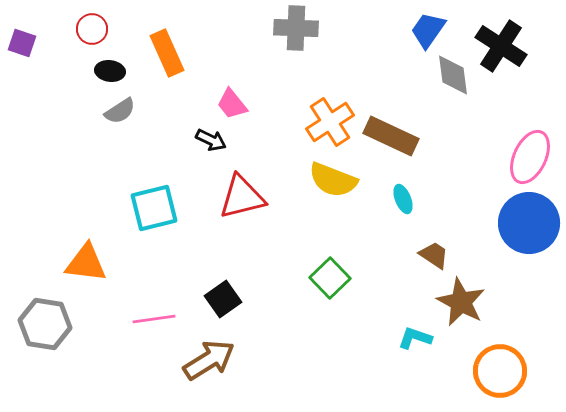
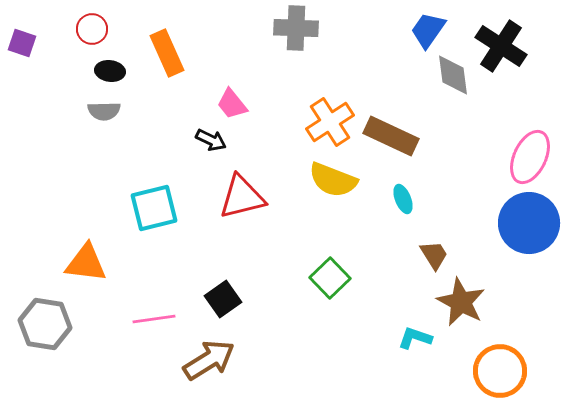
gray semicircle: moved 16 px left; rotated 32 degrees clockwise
brown trapezoid: rotated 24 degrees clockwise
